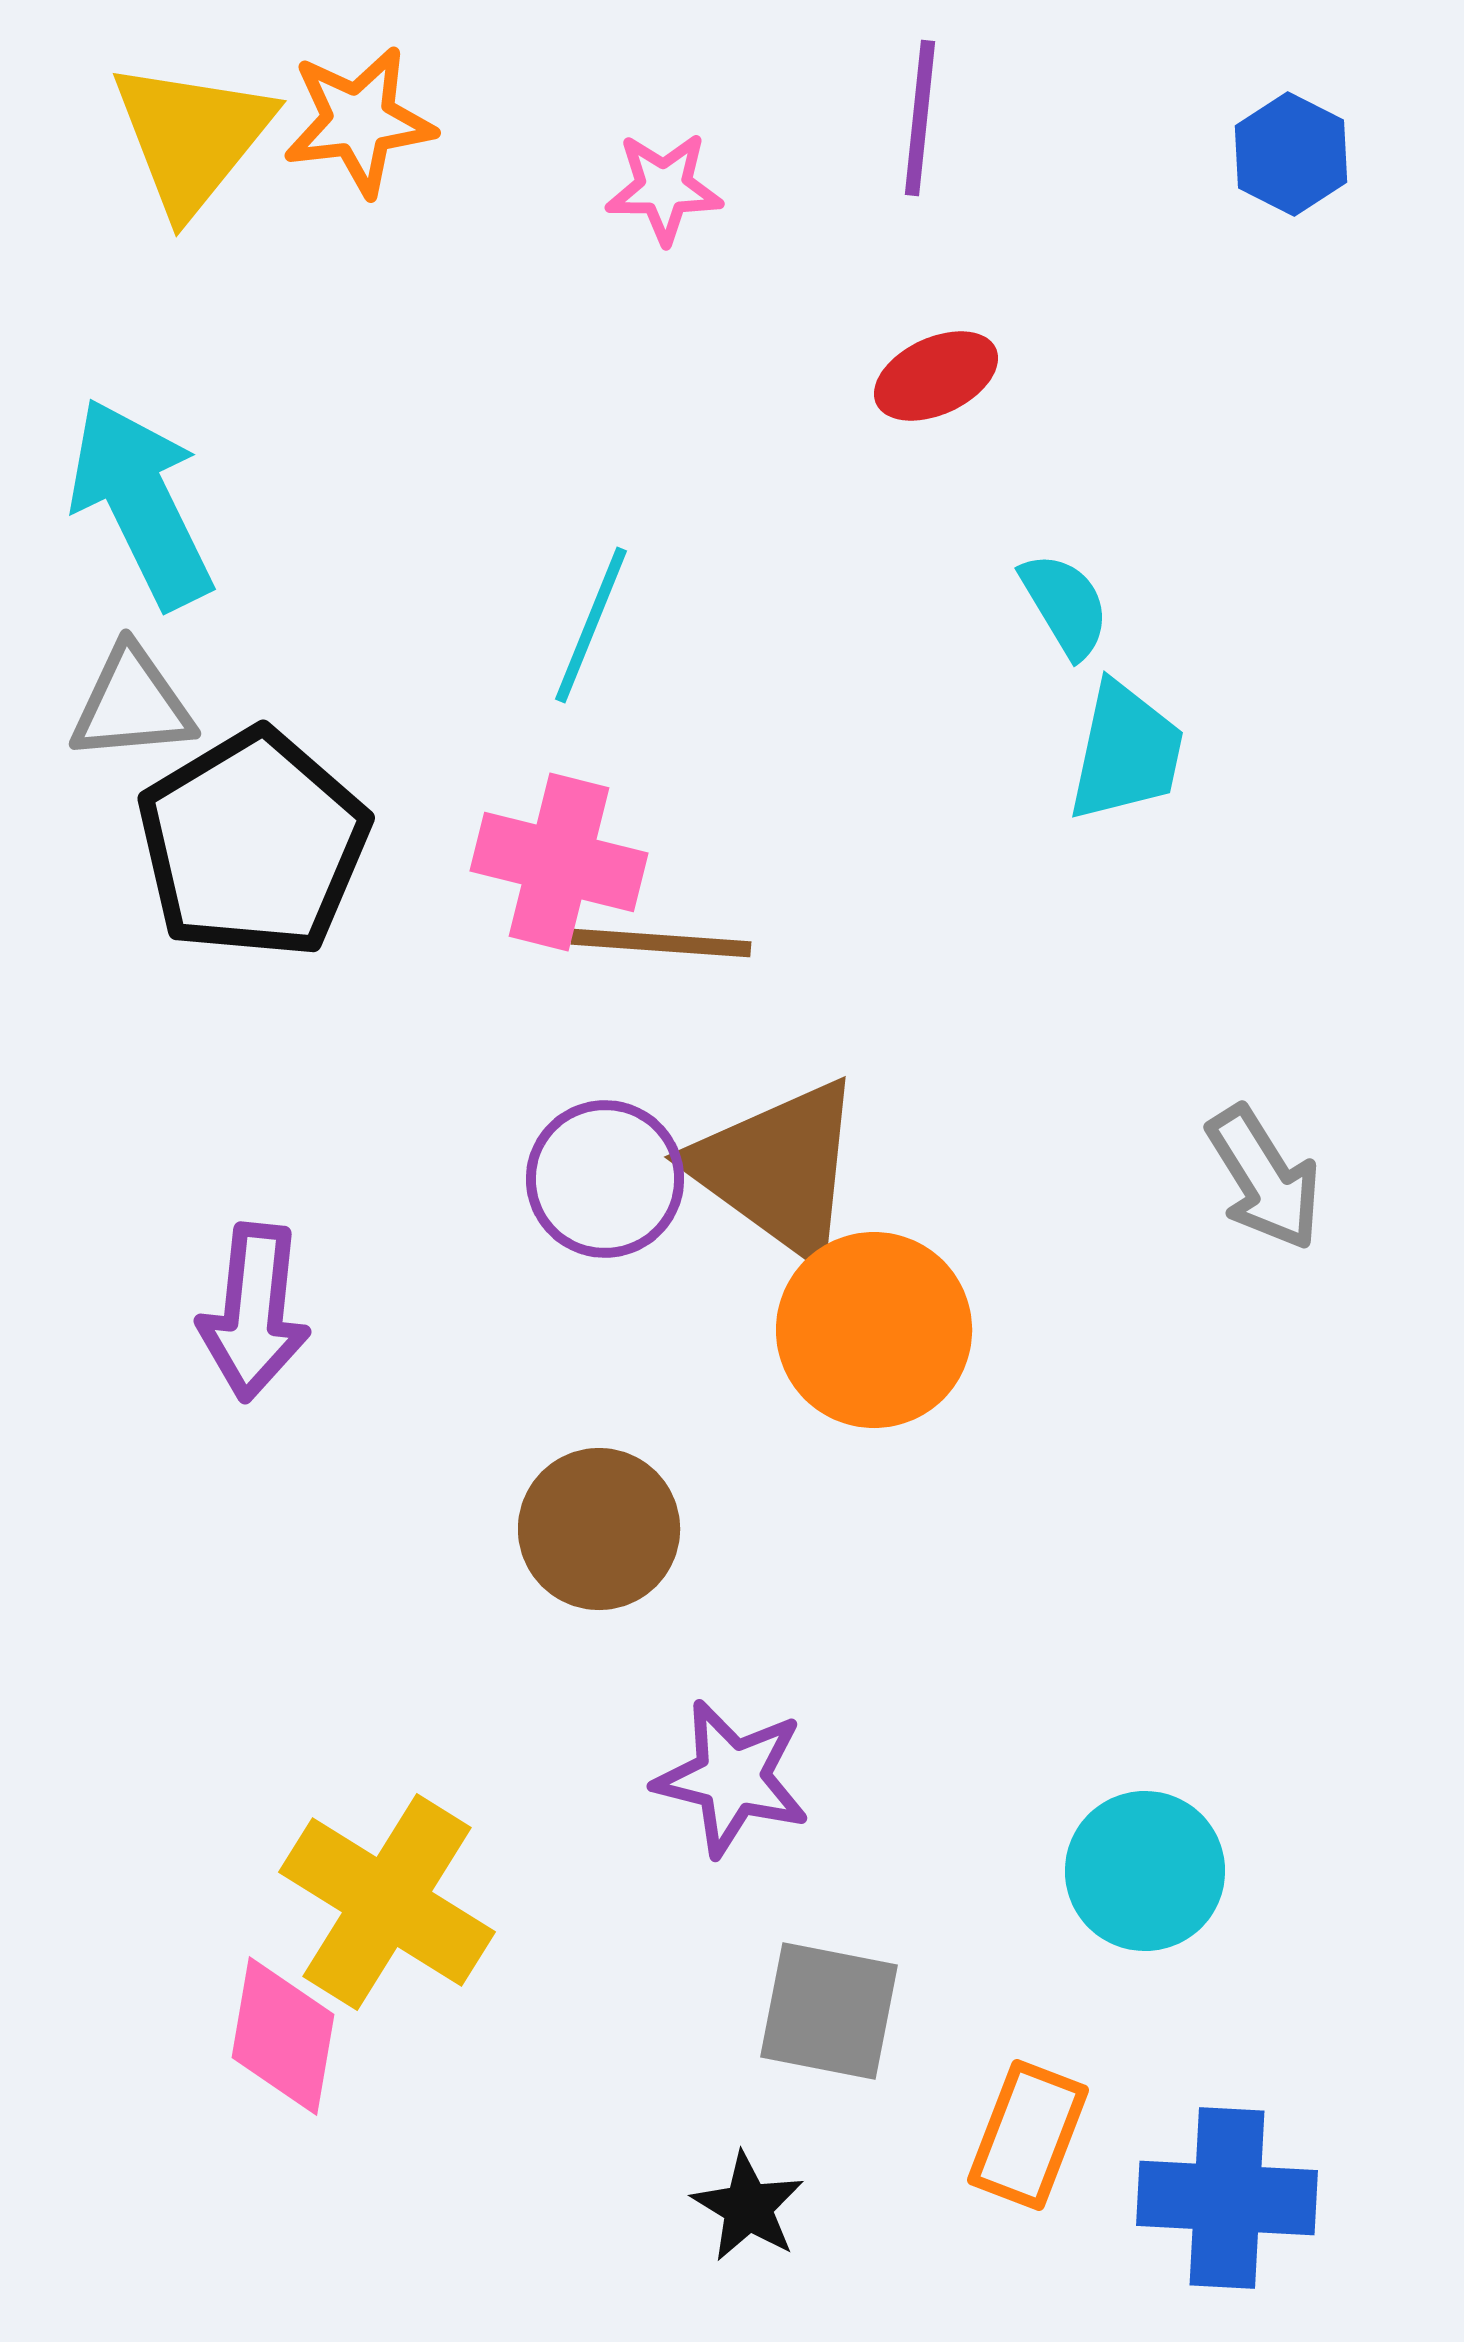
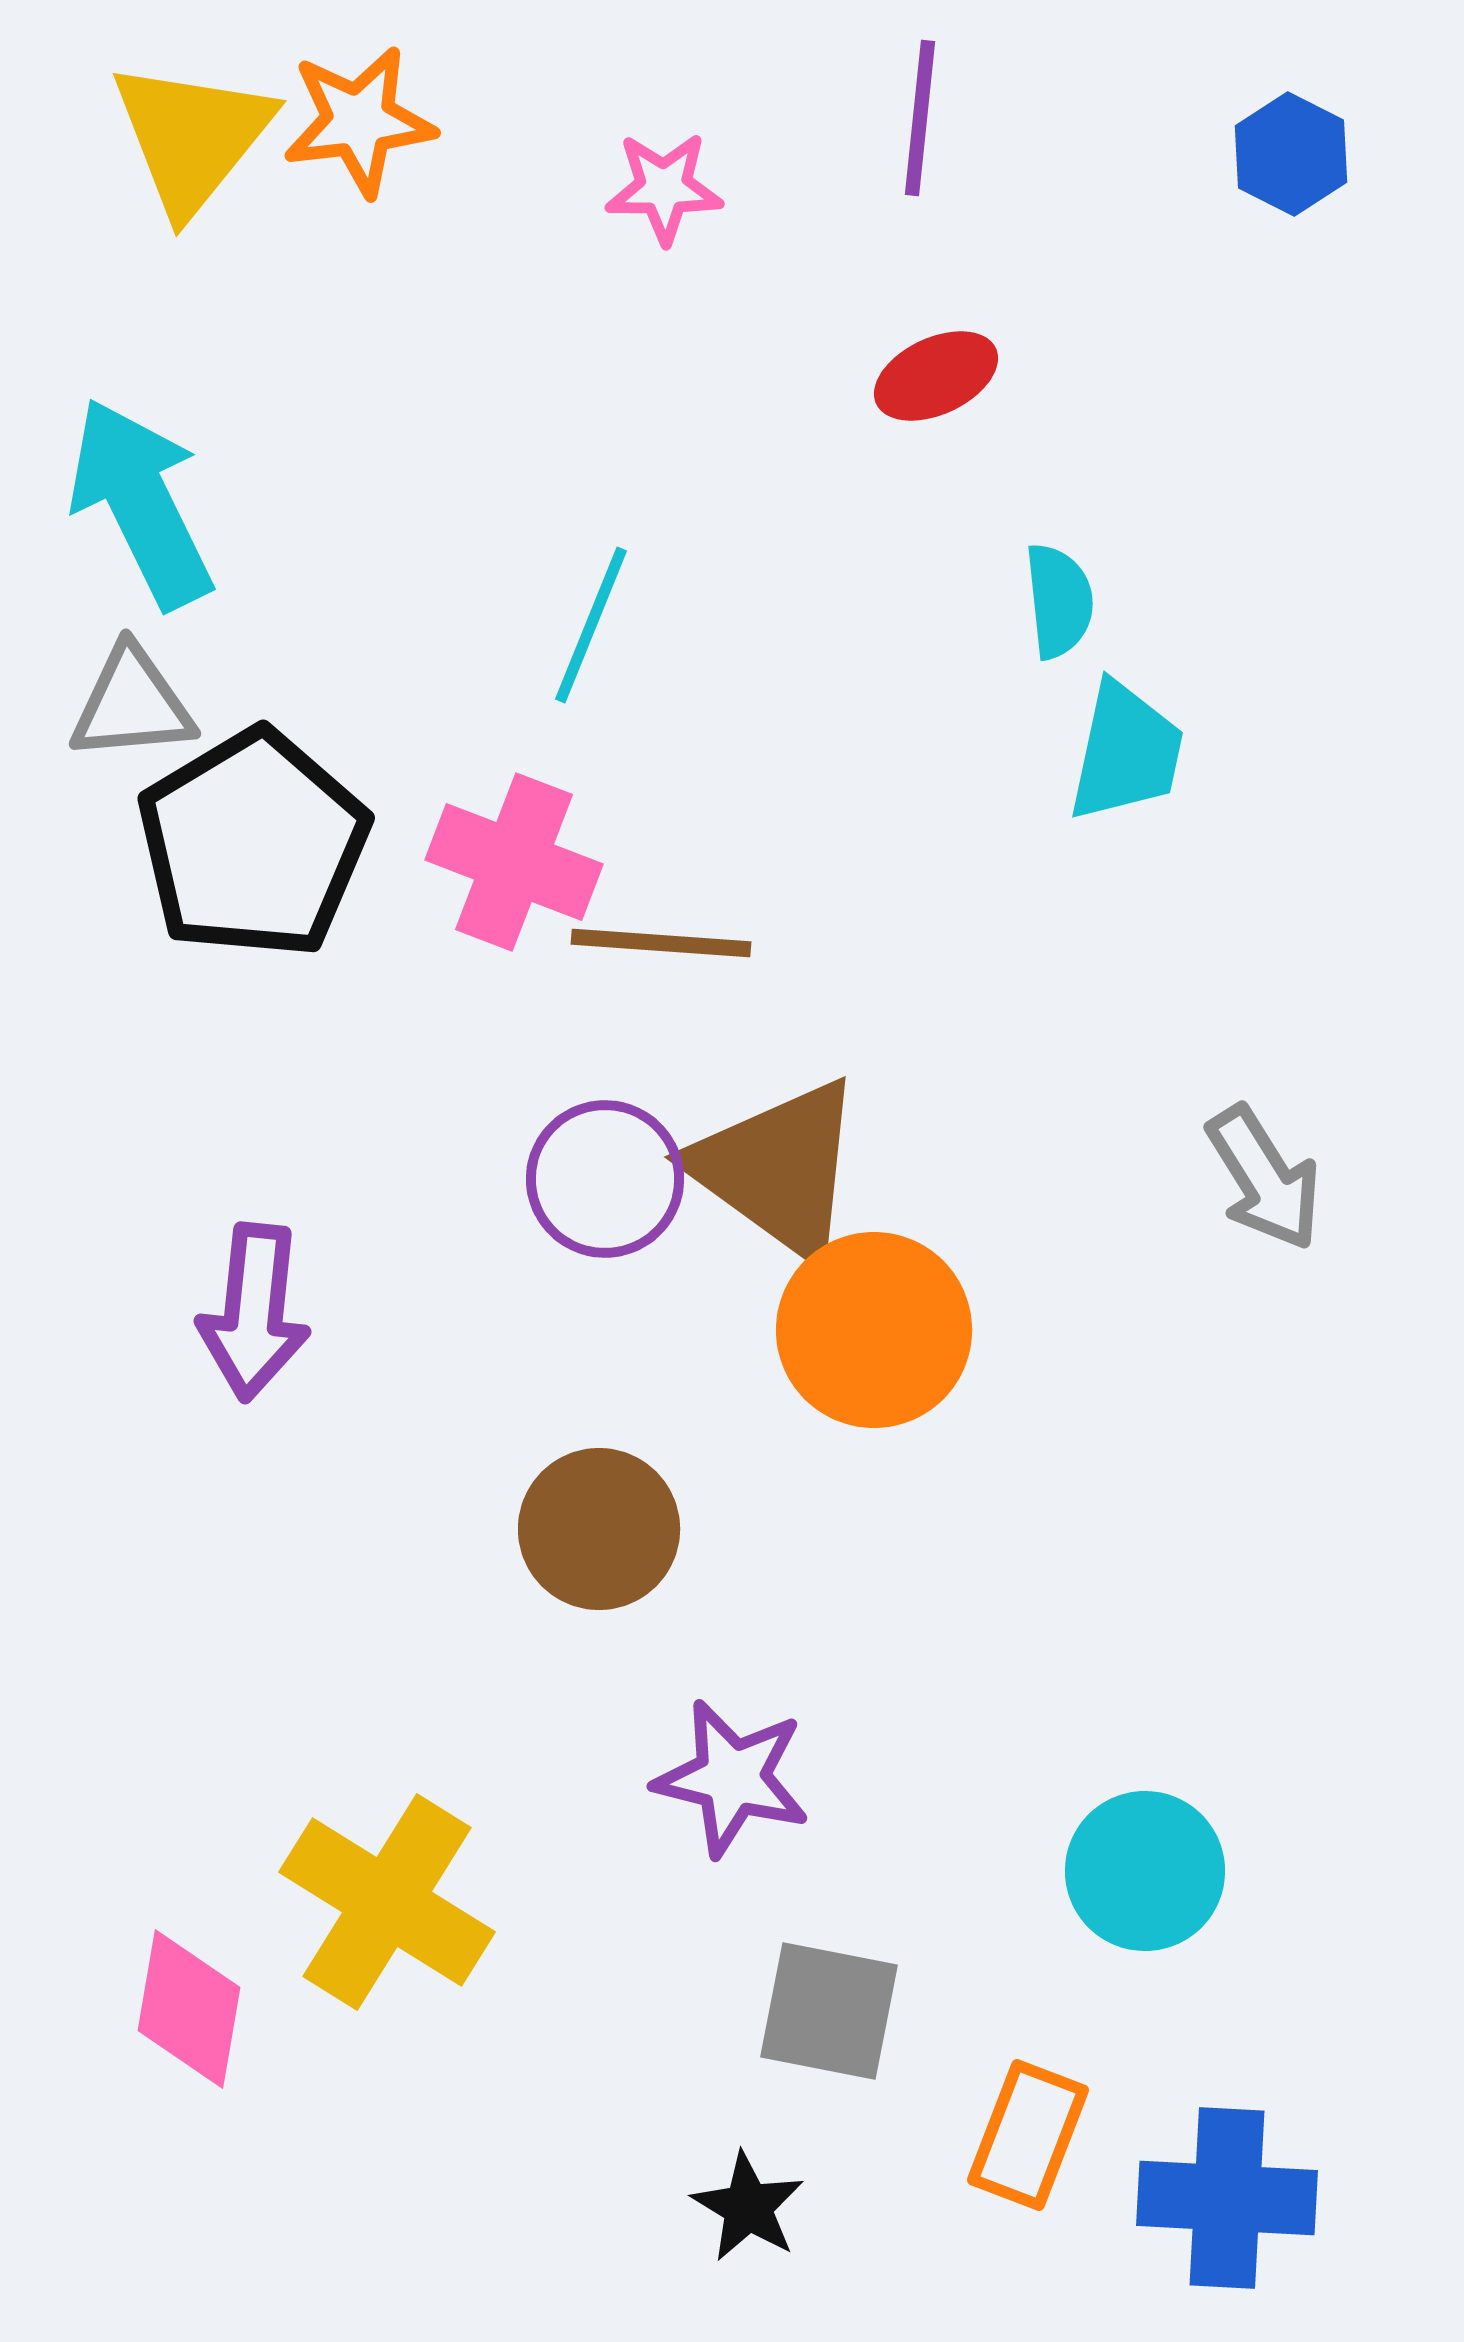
cyan semicircle: moved 6 px left, 4 px up; rotated 25 degrees clockwise
pink cross: moved 45 px left; rotated 7 degrees clockwise
pink diamond: moved 94 px left, 27 px up
